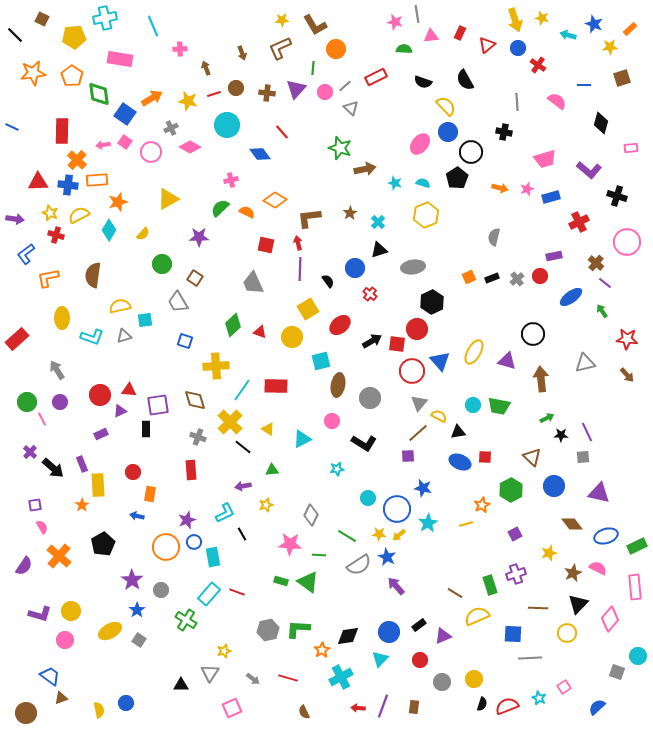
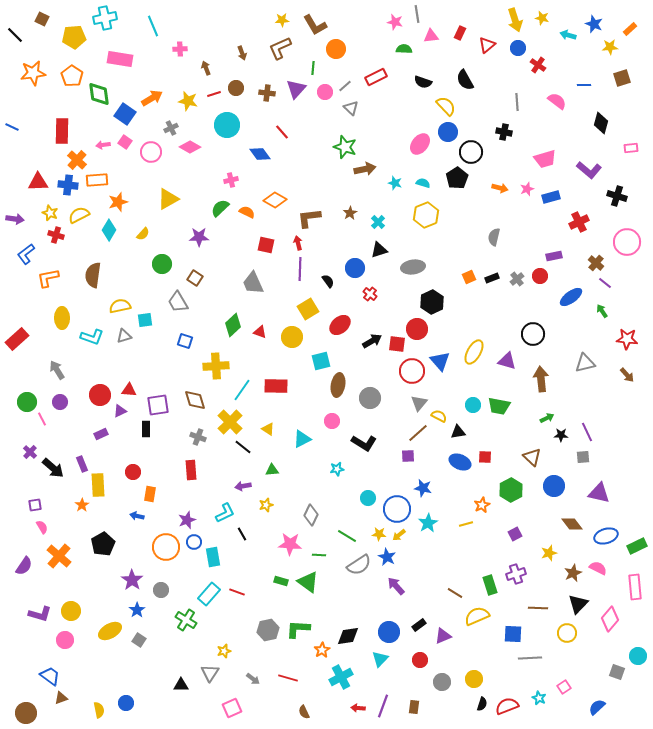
green star at (340, 148): moved 5 px right, 1 px up
